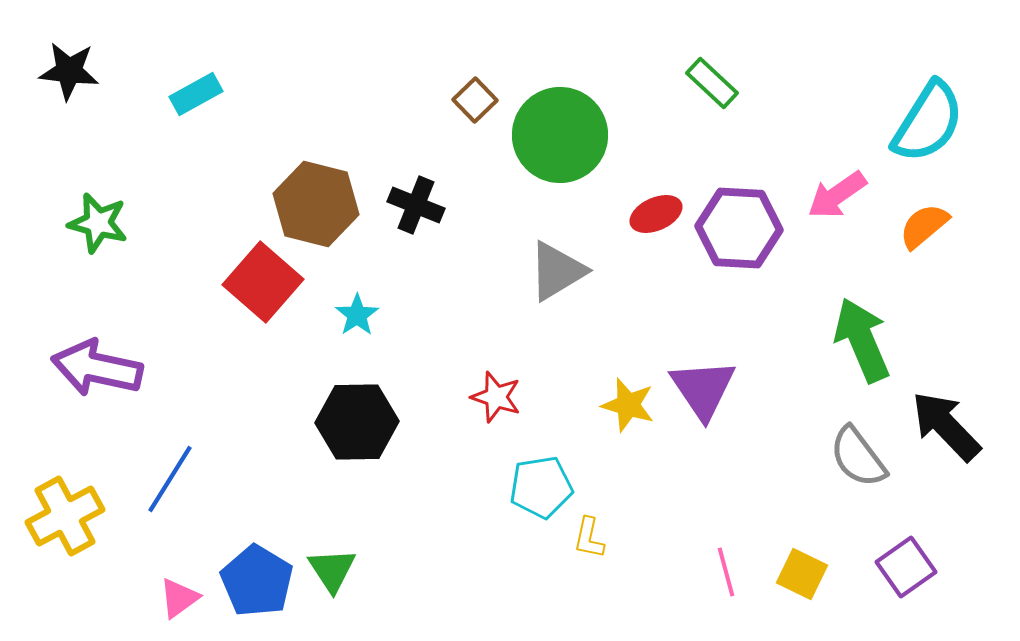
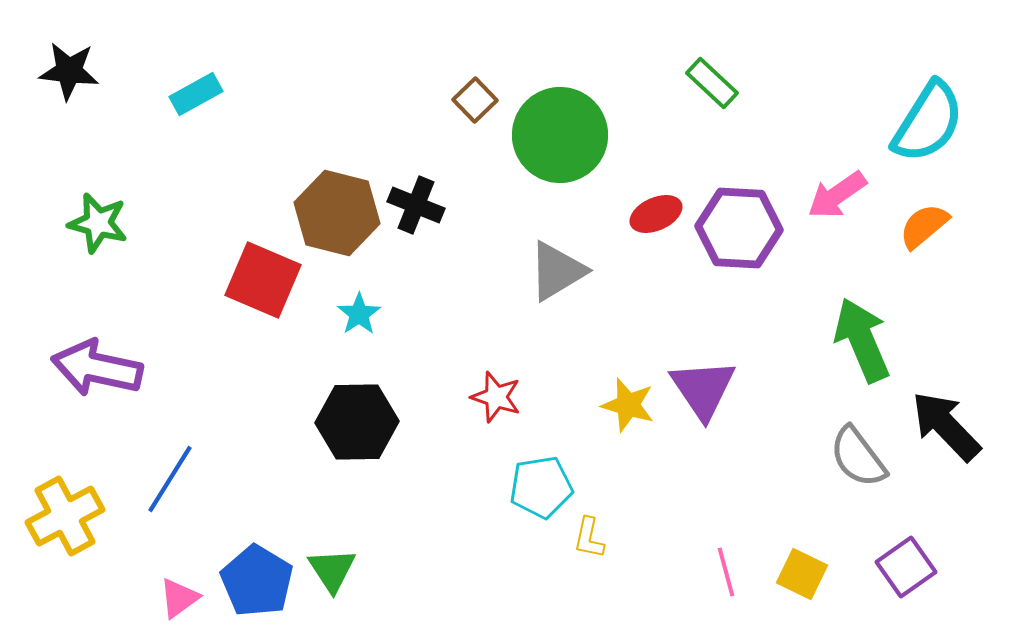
brown hexagon: moved 21 px right, 9 px down
red square: moved 2 px up; rotated 18 degrees counterclockwise
cyan star: moved 2 px right, 1 px up
